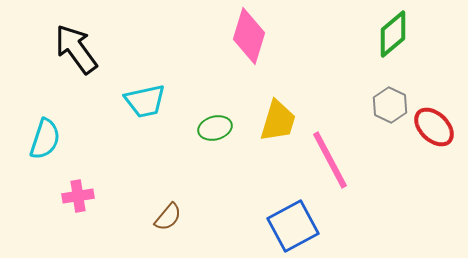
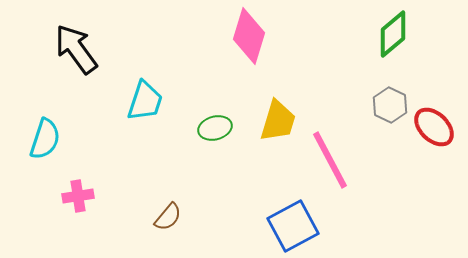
cyan trapezoid: rotated 60 degrees counterclockwise
